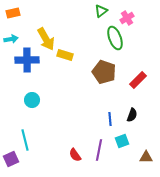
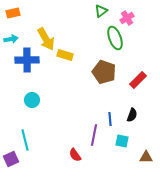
cyan square: rotated 32 degrees clockwise
purple line: moved 5 px left, 15 px up
